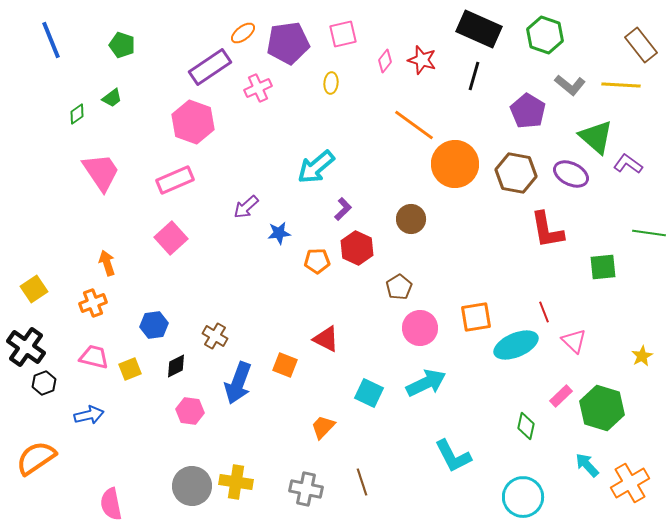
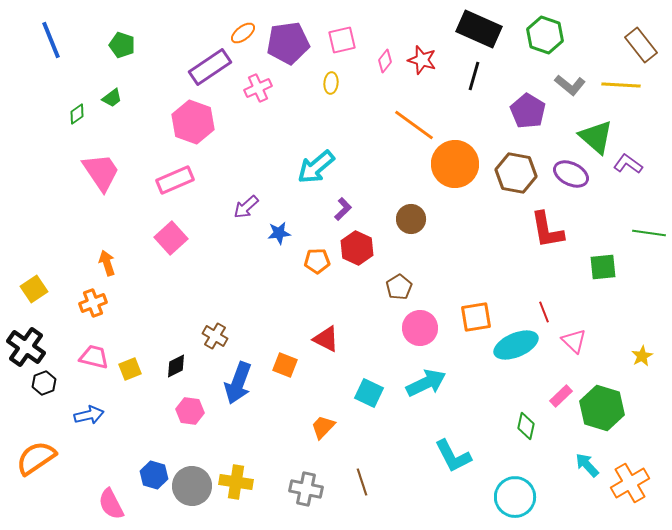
pink square at (343, 34): moved 1 px left, 6 px down
blue hexagon at (154, 325): moved 150 px down; rotated 24 degrees clockwise
cyan circle at (523, 497): moved 8 px left
pink semicircle at (111, 504): rotated 16 degrees counterclockwise
